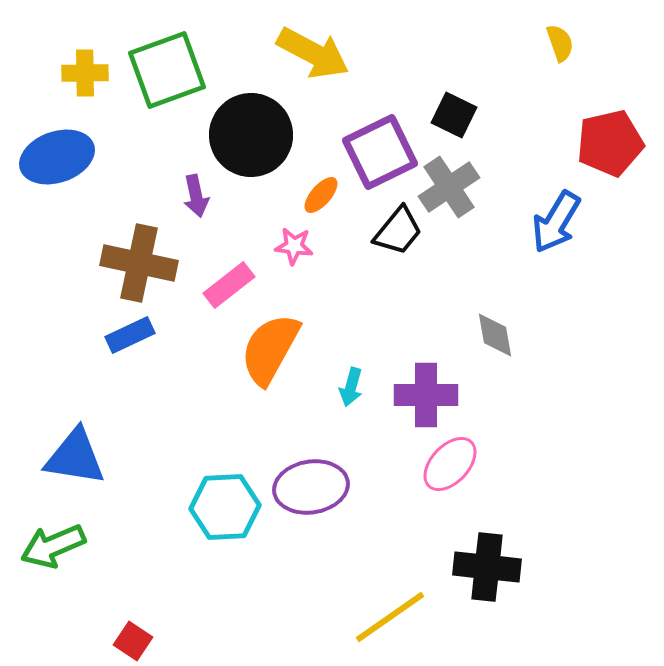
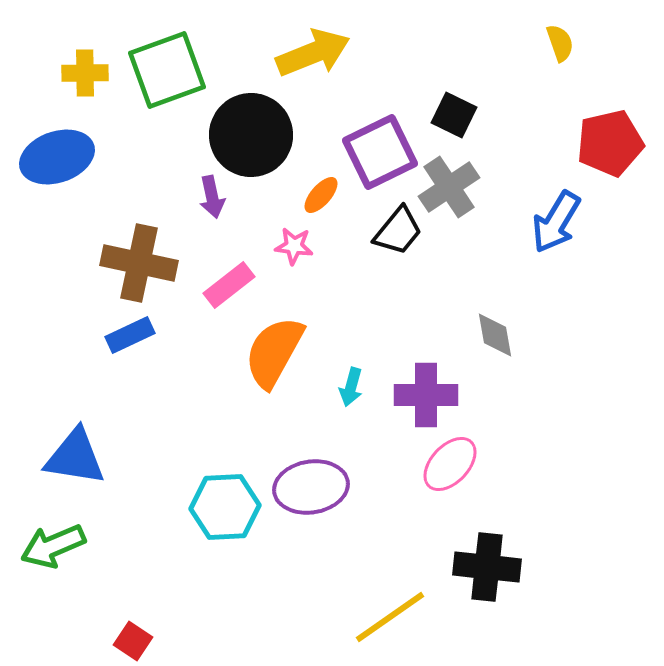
yellow arrow: rotated 50 degrees counterclockwise
purple arrow: moved 16 px right, 1 px down
orange semicircle: moved 4 px right, 3 px down
